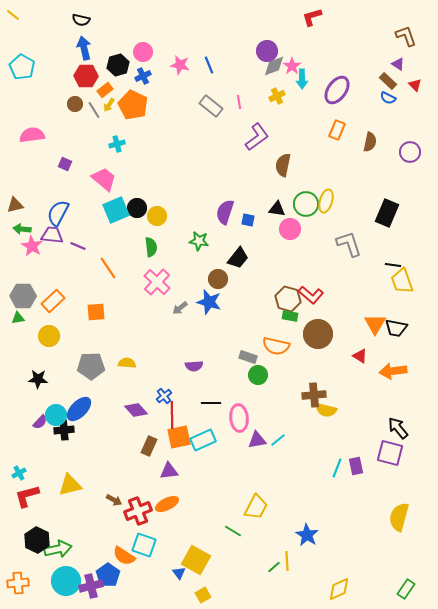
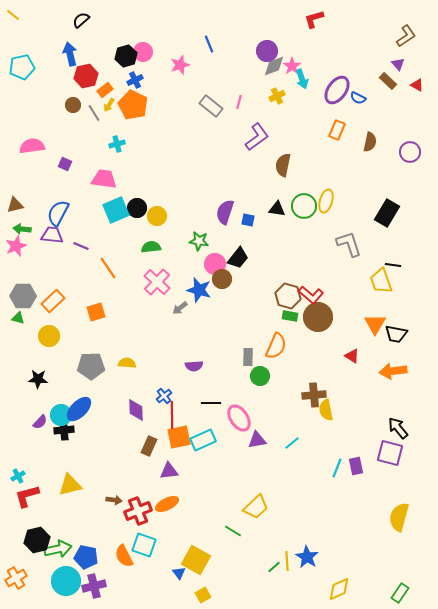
red L-shape at (312, 17): moved 2 px right, 2 px down
black semicircle at (81, 20): rotated 126 degrees clockwise
brown L-shape at (406, 36): rotated 75 degrees clockwise
blue arrow at (84, 48): moved 14 px left, 6 px down
purple triangle at (398, 64): rotated 16 degrees clockwise
black hexagon at (118, 65): moved 8 px right, 9 px up
pink star at (180, 65): rotated 30 degrees counterclockwise
blue line at (209, 65): moved 21 px up
cyan pentagon at (22, 67): rotated 30 degrees clockwise
red hexagon at (86, 76): rotated 15 degrees counterclockwise
blue cross at (143, 76): moved 8 px left, 4 px down
cyan arrow at (302, 79): rotated 18 degrees counterclockwise
red triangle at (415, 85): moved 2 px right; rotated 16 degrees counterclockwise
blue semicircle at (388, 98): moved 30 px left
pink line at (239, 102): rotated 24 degrees clockwise
brown circle at (75, 104): moved 2 px left, 1 px down
gray line at (94, 110): moved 3 px down
pink semicircle at (32, 135): moved 11 px down
pink trapezoid at (104, 179): rotated 32 degrees counterclockwise
green circle at (306, 204): moved 2 px left, 2 px down
black rectangle at (387, 213): rotated 8 degrees clockwise
pink circle at (290, 229): moved 75 px left, 35 px down
pink star at (32, 246): moved 16 px left; rotated 20 degrees clockwise
purple line at (78, 246): moved 3 px right
green semicircle at (151, 247): rotated 90 degrees counterclockwise
brown circle at (218, 279): moved 4 px right
yellow trapezoid at (402, 281): moved 21 px left
brown hexagon at (288, 299): moved 3 px up
blue star at (209, 302): moved 10 px left, 12 px up
orange square at (96, 312): rotated 12 degrees counterclockwise
green triangle at (18, 318): rotated 24 degrees clockwise
black trapezoid at (396, 328): moved 6 px down
brown circle at (318, 334): moved 17 px up
orange semicircle at (276, 346): rotated 80 degrees counterclockwise
red triangle at (360, 356): moved 8 px left
gray rectangle at (248, 357): rotated 72 degrees clockwise
green circle at (258, 375): moved 2 px right, 1 px down
purple diamond at (136, 410): rotated 40 degrees clockwise
yellow semicircle at (326, 410): rotated 65 degrees clockwise
cyan circle at (56, 415): moved 5 px right
pink ellipse at (239, 418): rotated 28 degrees counterclockwise
cyan line at (278, 440): moved 14 px right, 3 px down
cyan cross at (19, 473): moved 1 px left, 3 px down
brown arrow at (114, 500): rotated 21 degrees counterclockwise
yellow trapezoid at (256, 507): rotated 20 degrees clockwise
blue star at (307, 535): moved 22 px down
black hexagon at (37, 540): rotated 20 degrees clockwise
orange semicircle at (124, 556): rotated 30 degrees clockwise
blue pentagon at (108, 575): moved 22 px left, 18 px up; rotated 25 degrees counterclockwise
orange cross at (18, 583): moved 2 px left, 5 px up; rotated 25 degrees counterclockwise
purple cross at (91, 586): moved 3 px right
green rectangle at (406, 589): moved 6 px left, 4 px down
